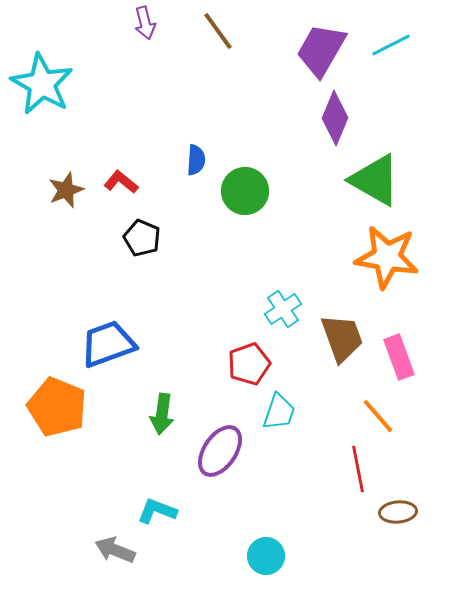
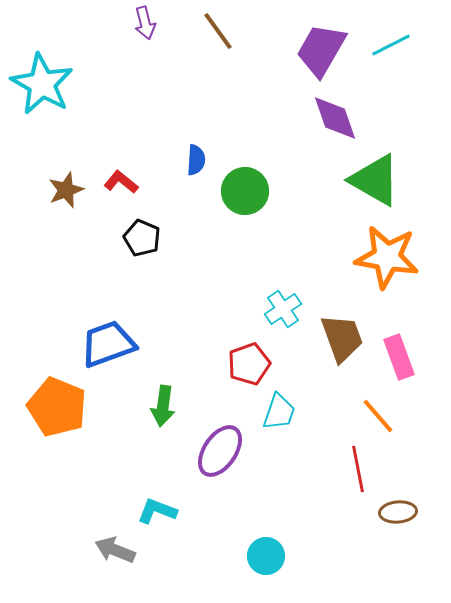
purple diamond: rotated 42 degrees counterclockwise
green arrow: moved 1 px right, 8 px up
